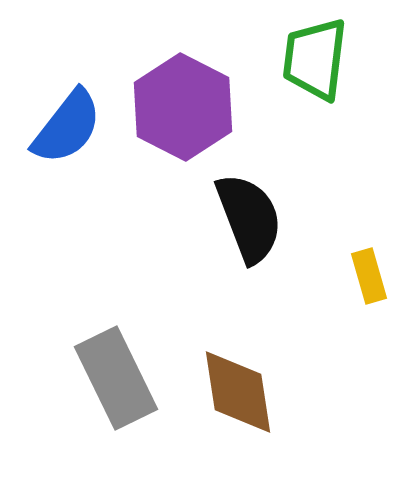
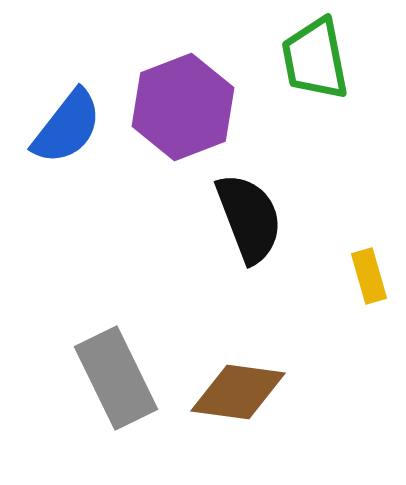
green trapezoid: rotated 18 degrees counterclockwise
purple hexagon: rotated 12 degrees clockwise
brown diamond: rotated 74 degrees counterclockwise
